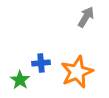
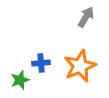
orange star: moved 3 px right, 6 px up
green star: rotated 18 degrees clockwise
